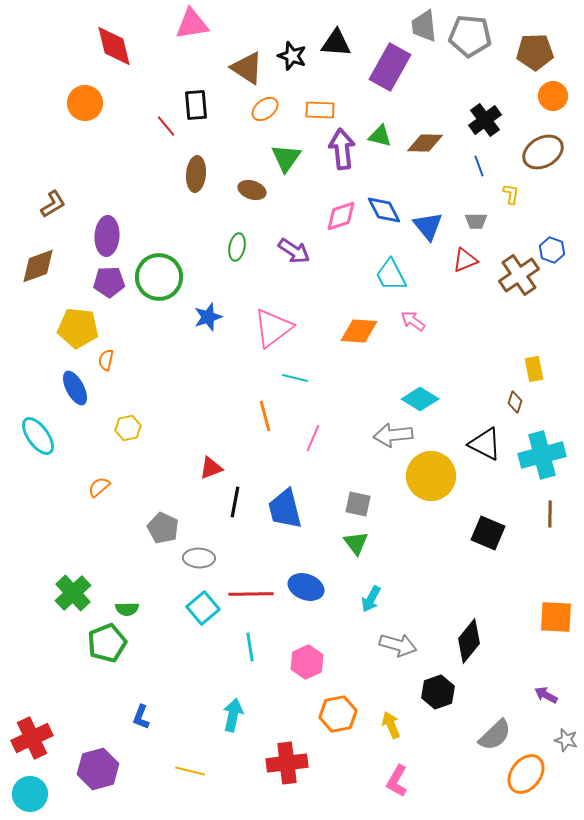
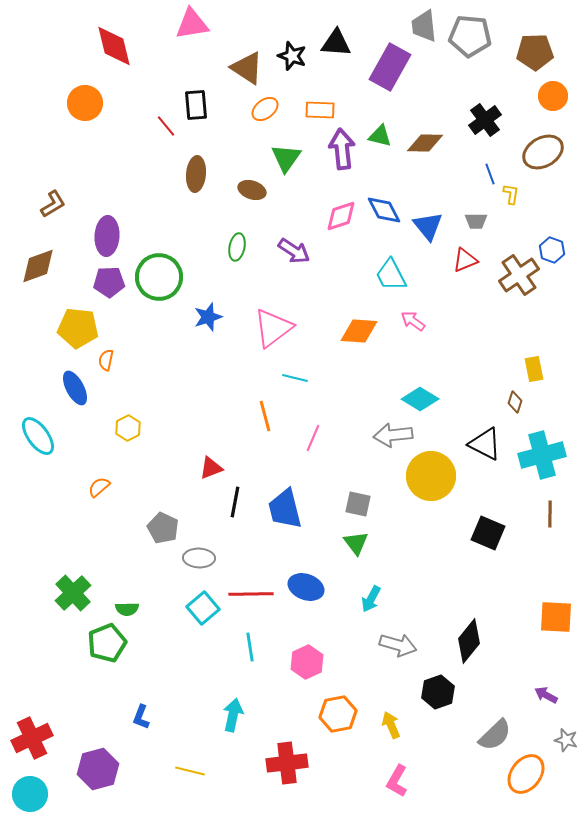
blue line at (479, 166): moved 11 px right, 8 px down
yellow hexagon at (128, 428): rotated 15 degrees counterclockwise
